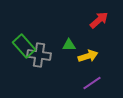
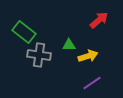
green rectangle: moved 14 px up; rotated 10 degrees counterclockwise
